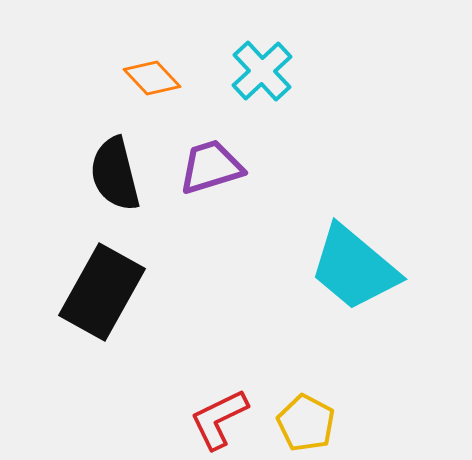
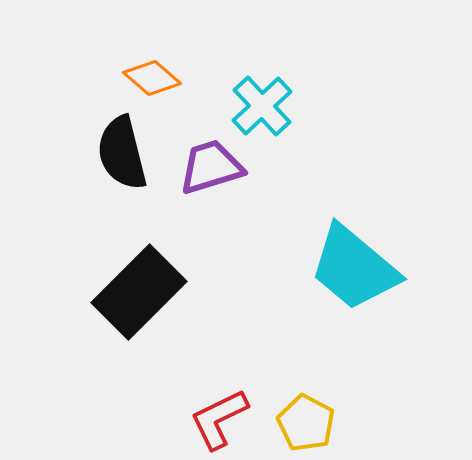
cyan cross: moved 35 px down
orange diamond: rotated 6 degrees counterclockwise
black semicircle: moved 7 px right, 21 px up
black rectangle: moved 37 px right; rotated 16 degrees clockwise
